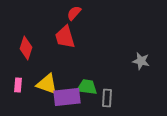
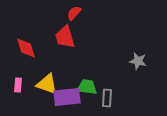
red diamond: rotated 35 degrees counterclockwise
gray star: moved 3 px left
